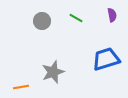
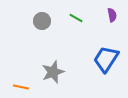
blue trapezoid: rotated 40 degrees counterclockwise
orange line: rotated 21 degrees clockwise
